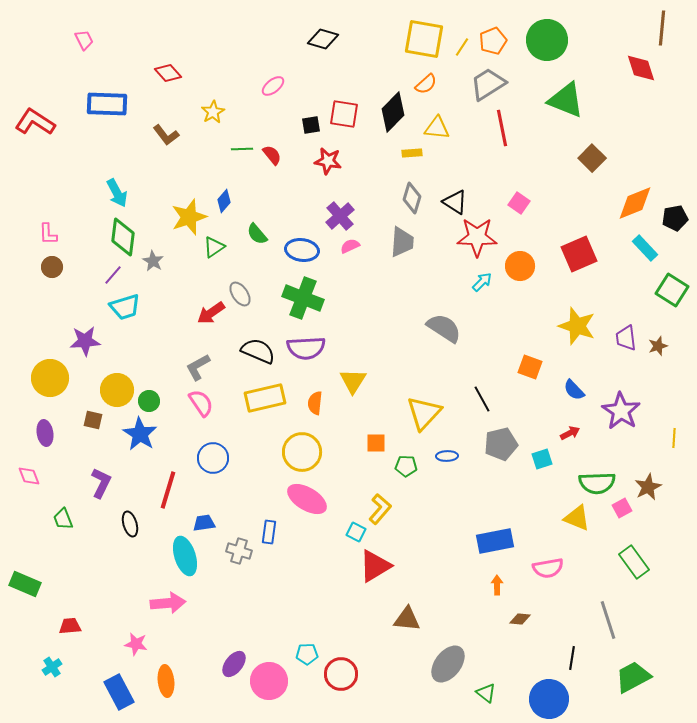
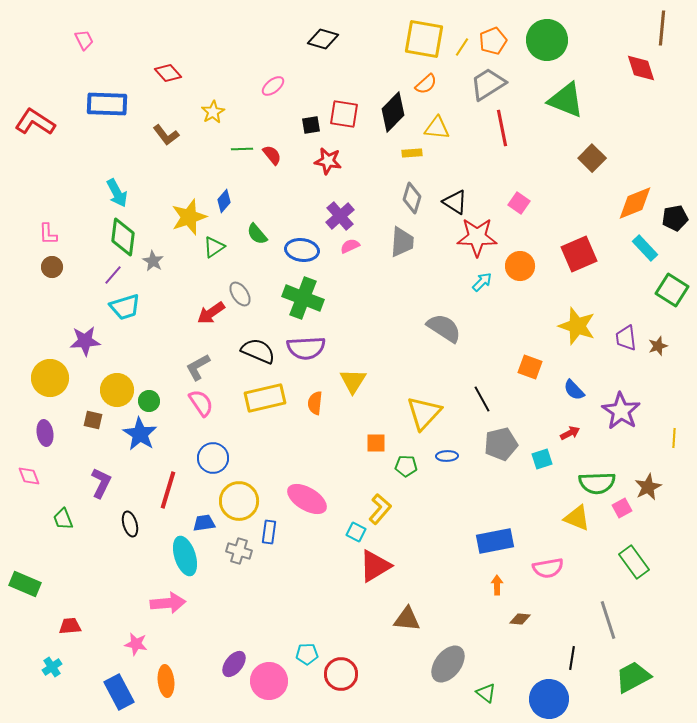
yellow circle at (302, 452): moved 63 px left, 49 px down
